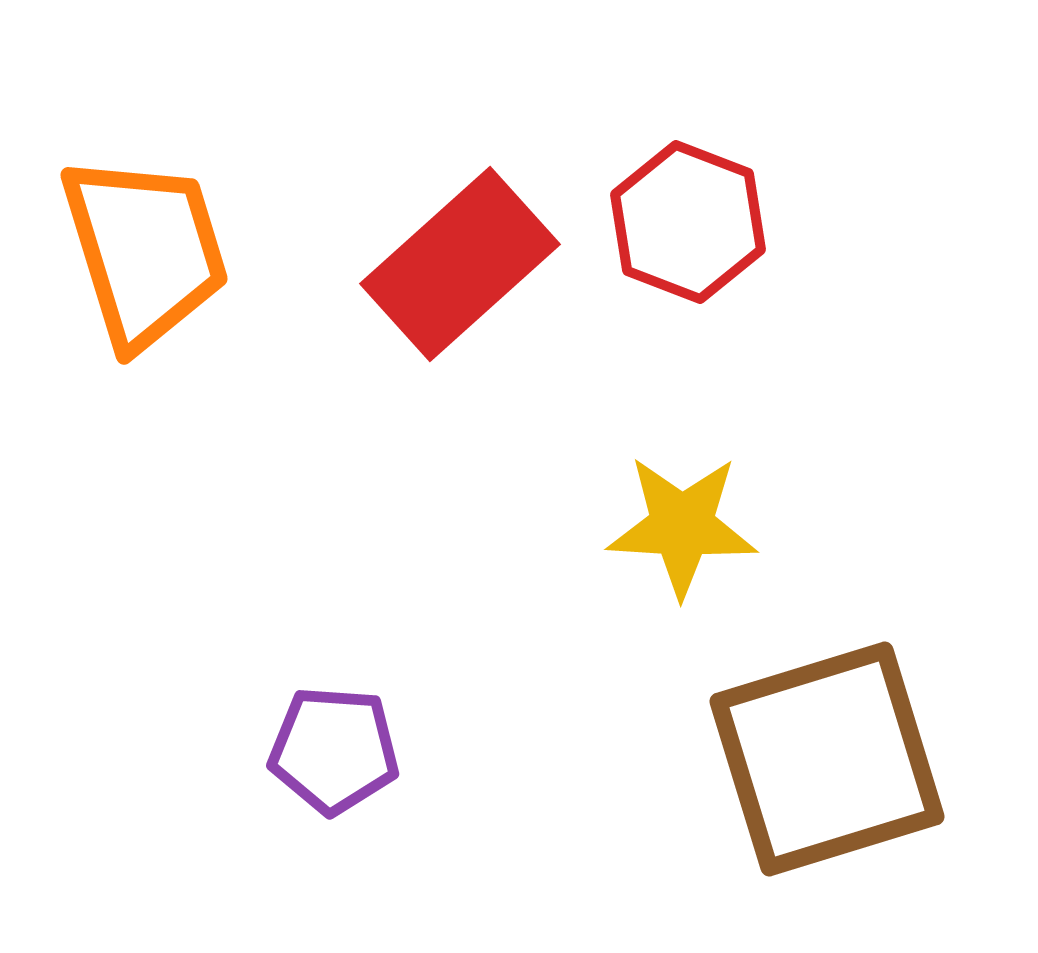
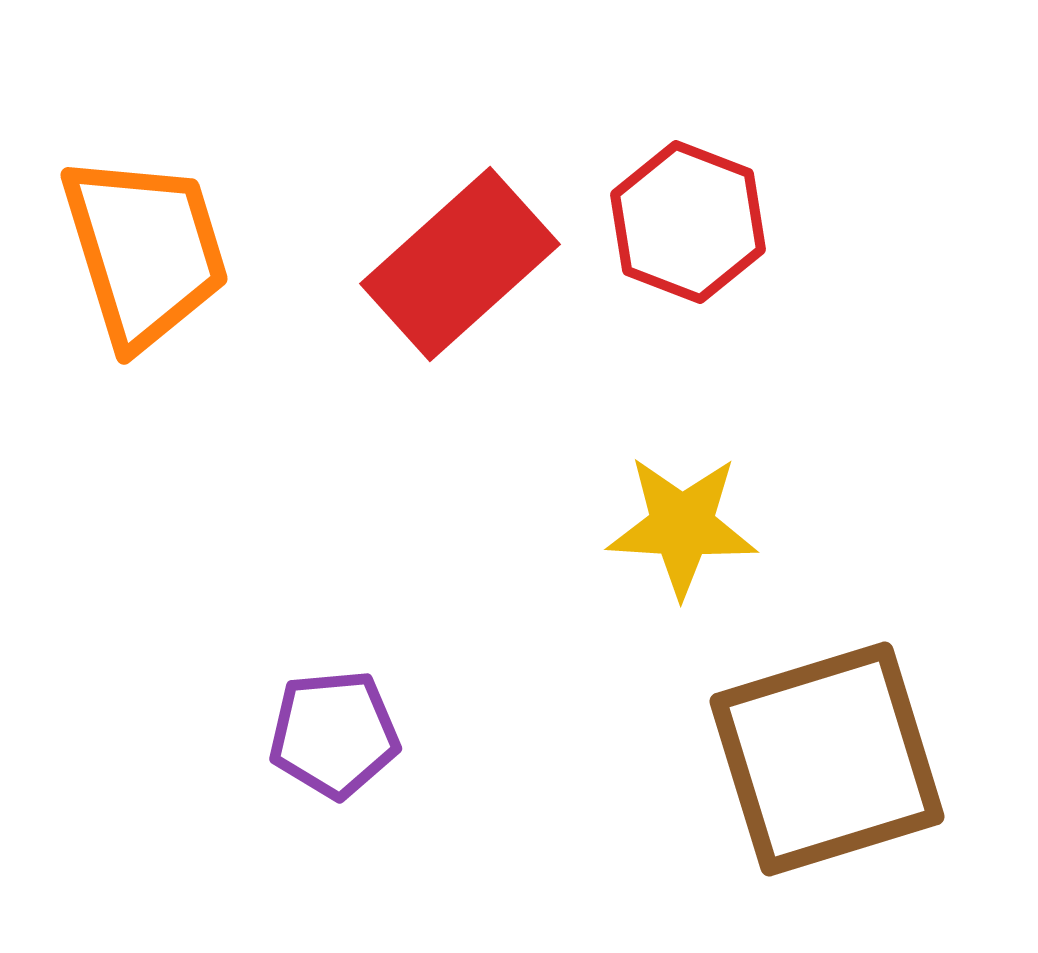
purple pentagon: moved 16 px up; rotated 9 degrees counterclockwise
